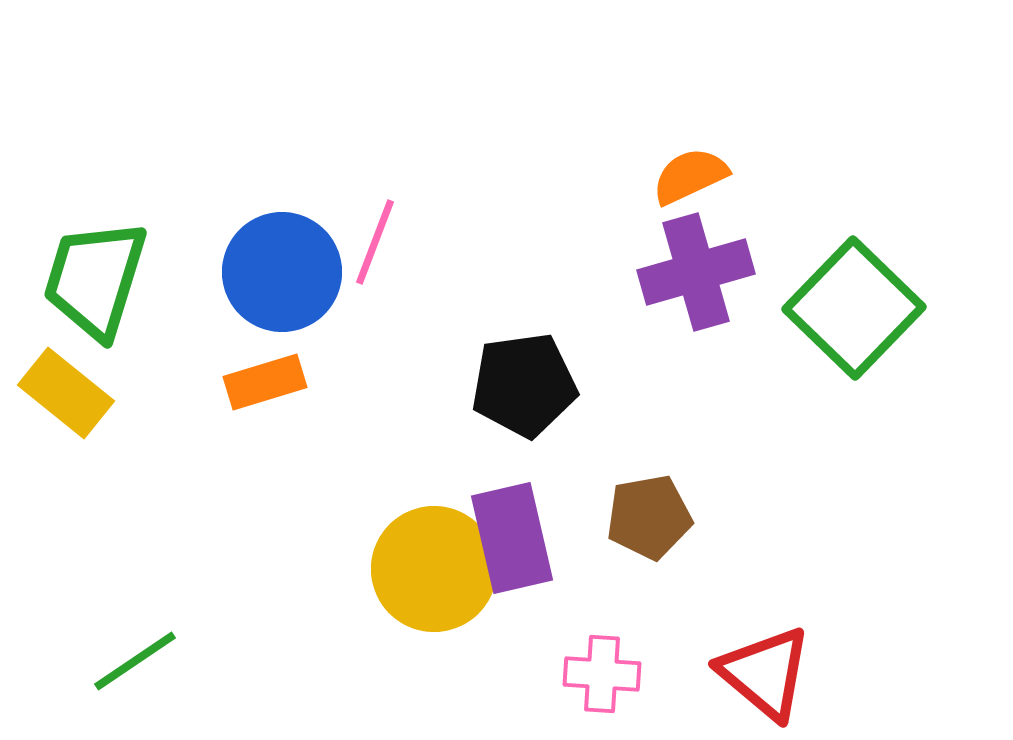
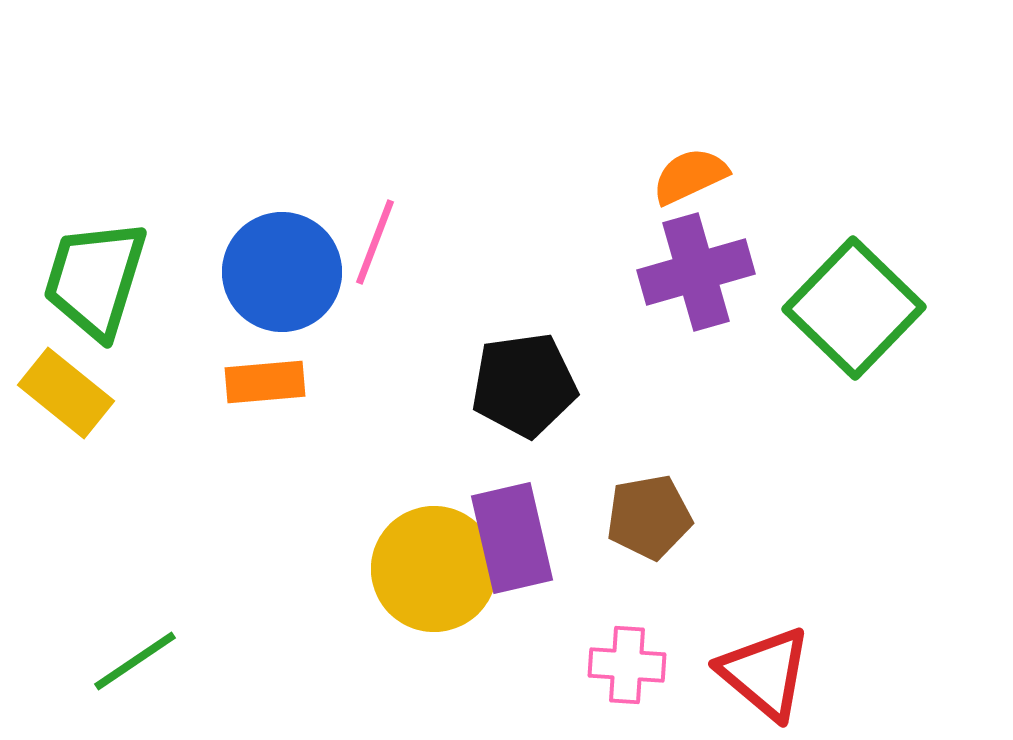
orange rectangle: rotated 12 degrees clockwise
pink cross: moved 25 px right, 9 px up
